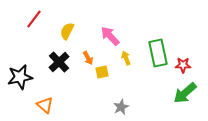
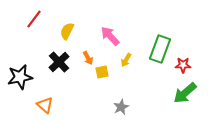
green rectangle: moved 2 px right, 4 px up; rotated 32 degrees clockwise
yellow arrow: moved 2 px down; rotated 128 degrees counterclockwise
